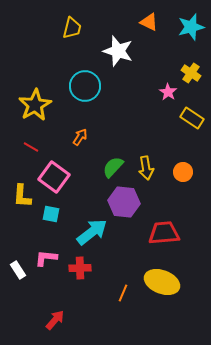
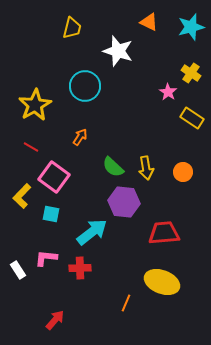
green semicircle: rotated 90 degrees counterclockwise
yellow L-shape: rotated 40 degrees clockwise
orange line: moved 3 px right, 10 px down
